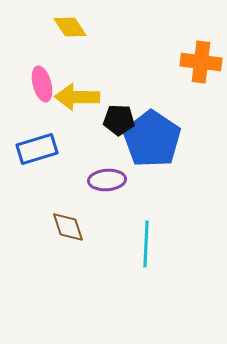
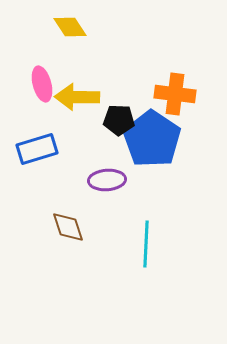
orange cross: moved 26 px left, 32 px down
